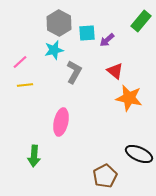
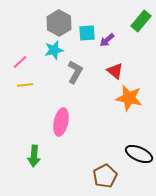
gray L-shape: moved 1 px right
